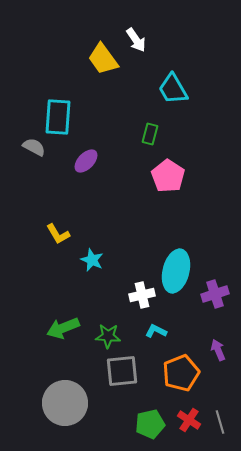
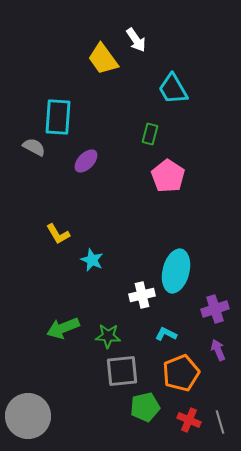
purple cross: moved 15 px down
cyan L-shape: moved 10 px right, 3 px down
gray circle: moved 37 px left, 13 px down
red cross: rotated 10 degrees counterclockwise
green pentagon: moved 5 px left, 17 px up
